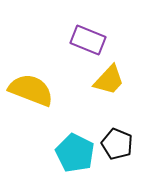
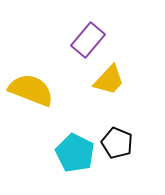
purple rectangle: rotated 72 degrees counterclockwise
black pentagon: moved 1 px up
